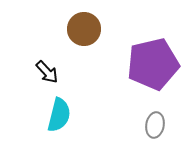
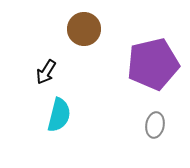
black arrow: moved 1 px left; rotated 75 degrees clockwise
